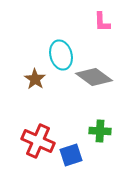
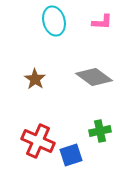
pink L-shape: rotated 85 degrees counterclockwise
cyan ellipse: moved 7 px left, 34 px up
green cross: rotated 15 degrees counterclockwise
